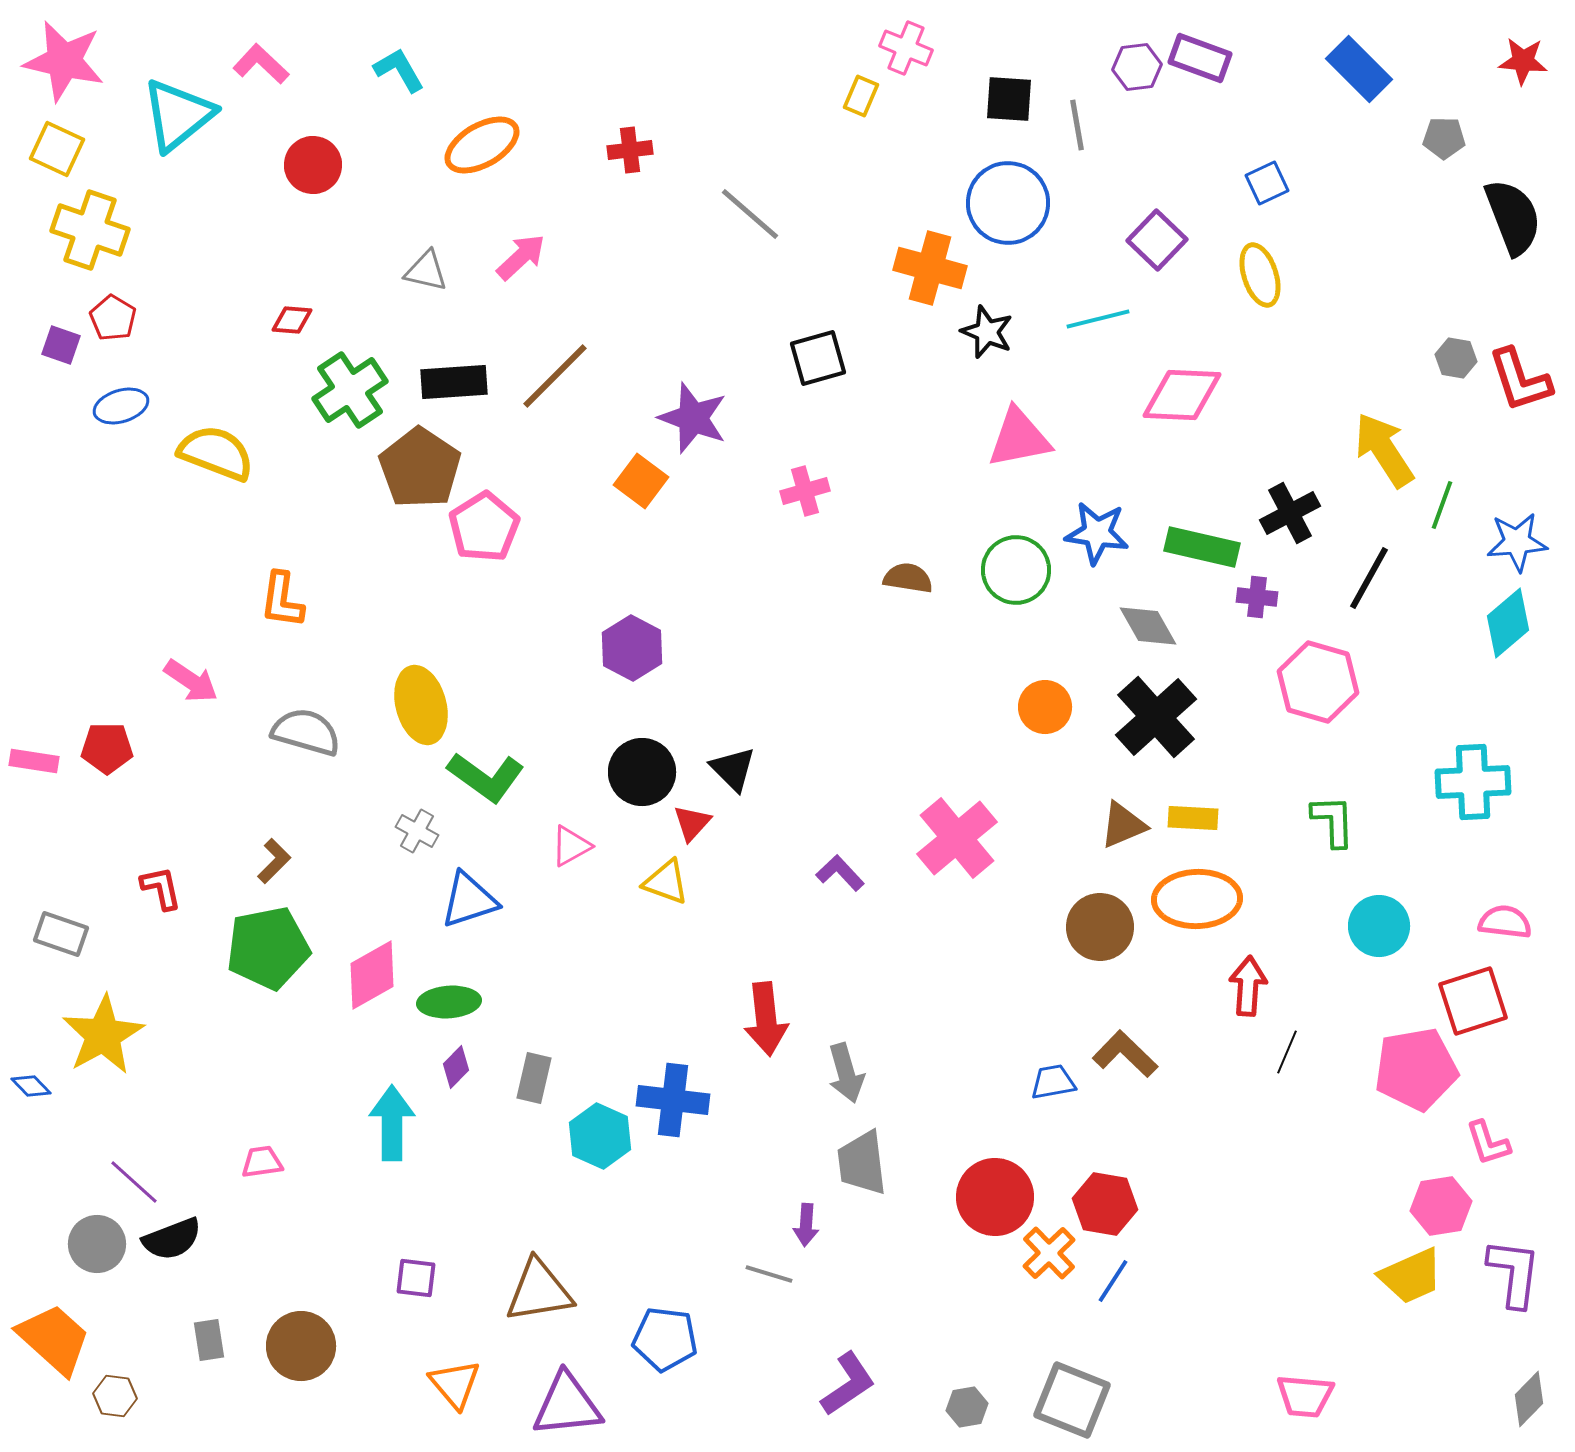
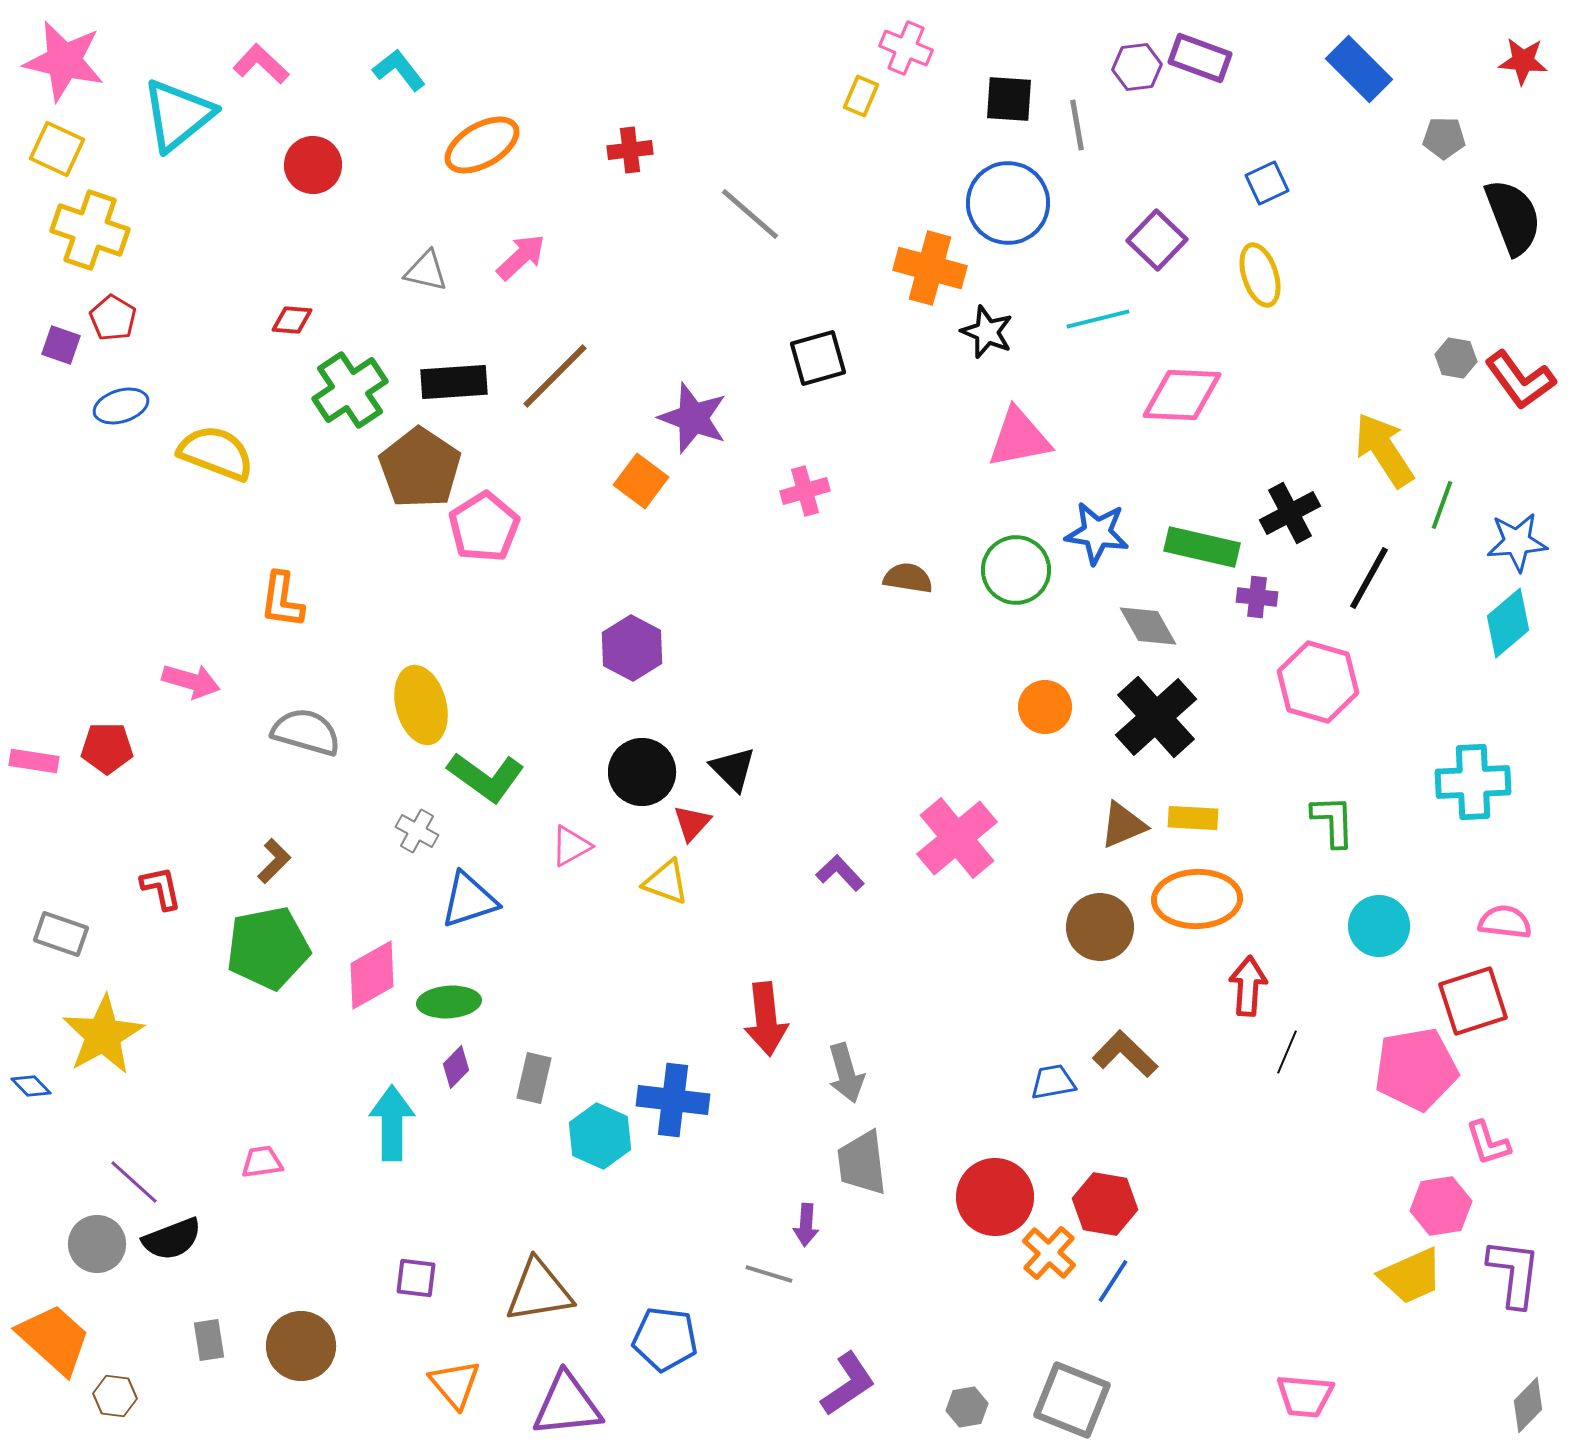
cyan L-shape at (399, 70): rotated 8 degrees counterclockwise
red L-shape at (1520, 380): rotated 18 degrees counterclockwise
pink arrow at (191, 681): rotated 18 degrees counterclockwise
orange cross at (1049, 1253): rotated 4 degrees counterclockwise
gray diamond at (1529, 1399): moved 1 px left, 6 px down
